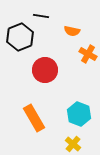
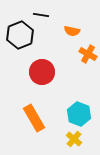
black line: moved 1 px up
black hexagon: moved 2 px up
red circle: moved 3 px left, 2 px down
yellow cross: moved 1 px right, 5 px up
